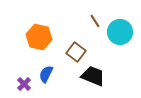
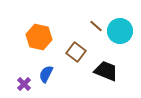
brown line: moved 1 px right, 5 px down; rotated 16 degrees counterclockwise
cyan circle: moved 1 px up
black trapezoid: moved 13 px right, 5 px up
